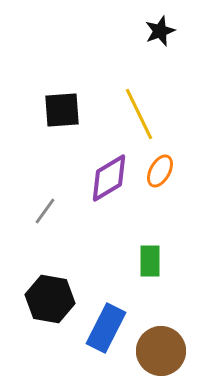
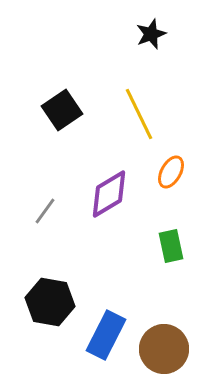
black star: moved 9 px left, 3 px down
black square: rotated 30 degrees counterclockwise
orange ellipse: moved 11 px right, 1 px down
purple diamond: moved 16 px down
green rectangle: moved 21 px right, 15 px up; rotated 12 degrees counterclockwise
black hexagon: moved 3 px down
blue rectangle: moved 7 px down
brown circle: moved 3 px right, 2 px up
